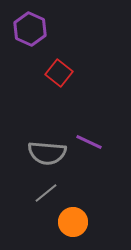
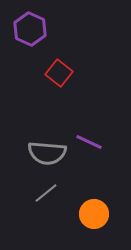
orange circle: moved 21 px right, 8 px up
